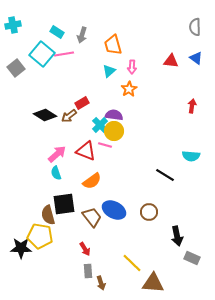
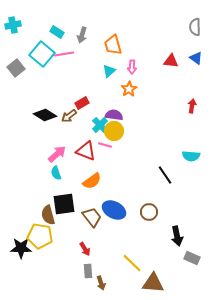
black line at (165, 175): rotated 24 degrees clockwise
